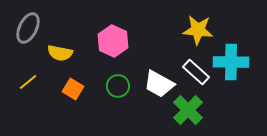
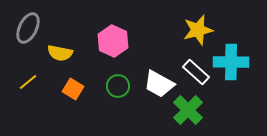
yellow star: rotated 20 degrees counterclockwise
